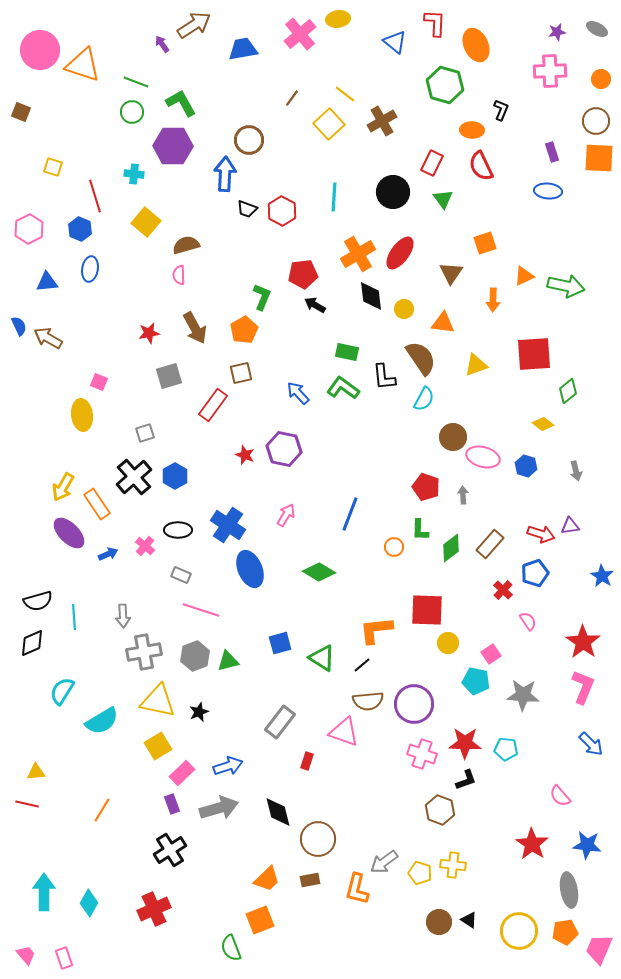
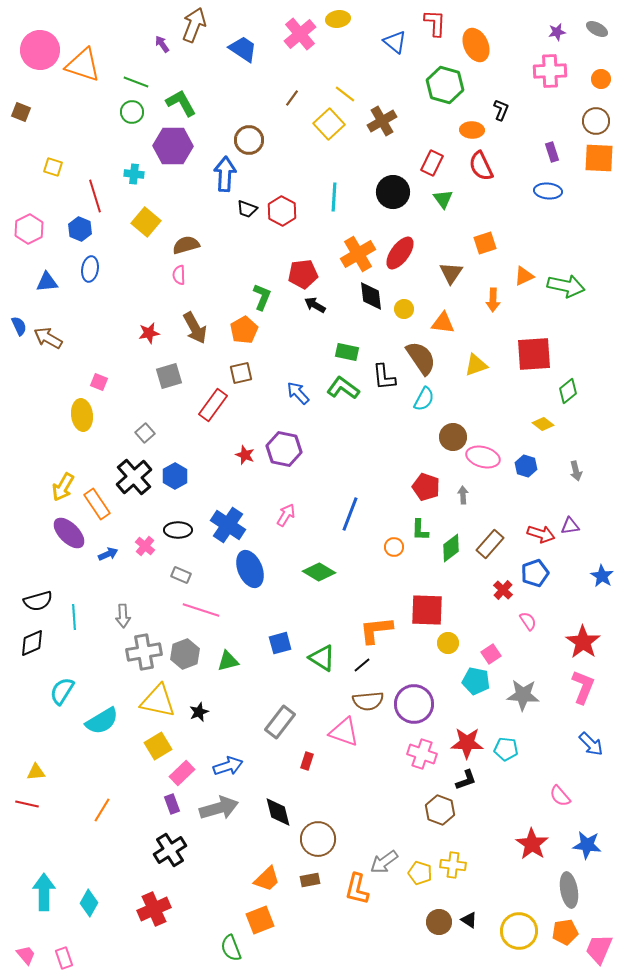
brown arrow at (194, 25): rotated 36 degrees counterclockwise
blue trapezoid at (243, 49): rotated 44 degrees clockwise
gray square at (145, 433): rotated 24 degrees counterclockwise
gray hexagon at (195, 656): moved 10 px left, 2 px up
red star at (465, 743): moved 2 px right
